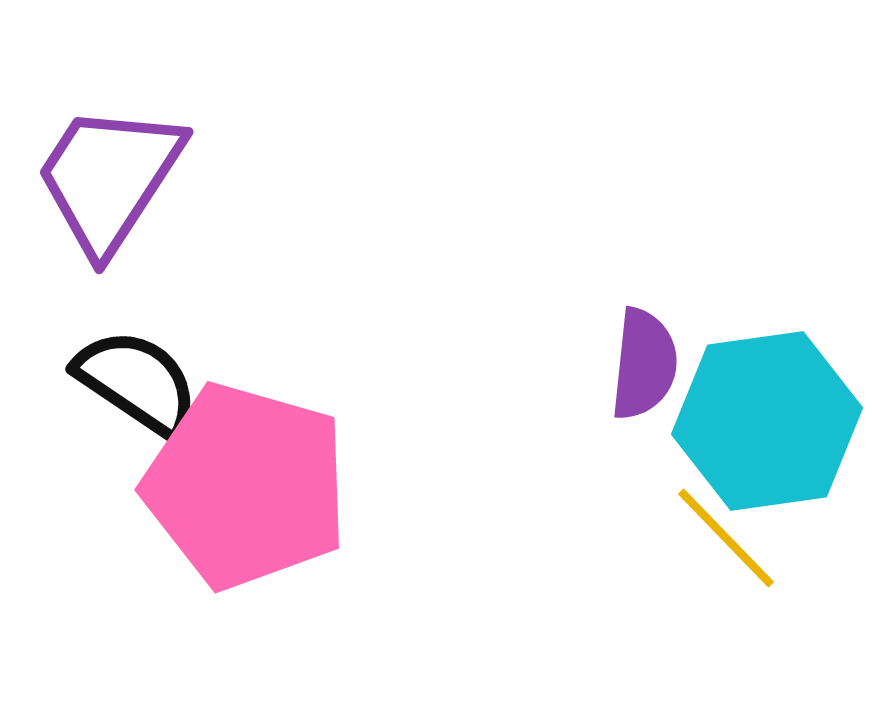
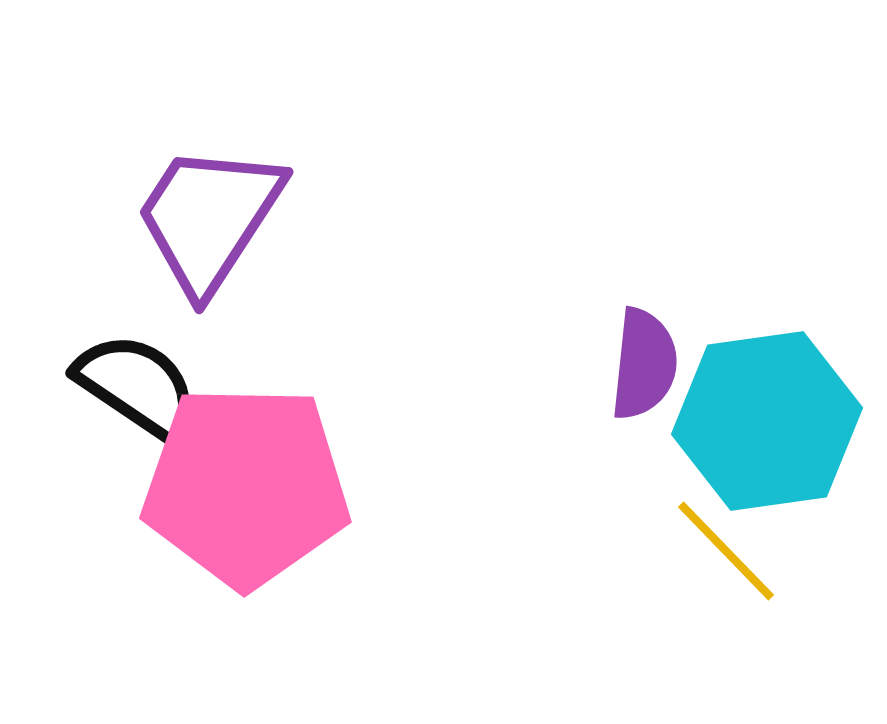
purple trapezoid: moved 100 px right, 40 px down
black semicircle: moved 4 px down
pink pentagon: rotated 15 degrees counterclockwise
yellow line: moved 13 px down
